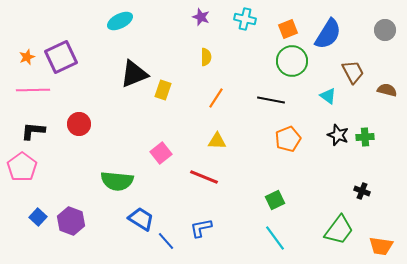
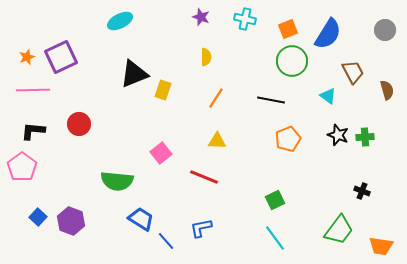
brown semicircle: rotated 60 degrees clockwise
